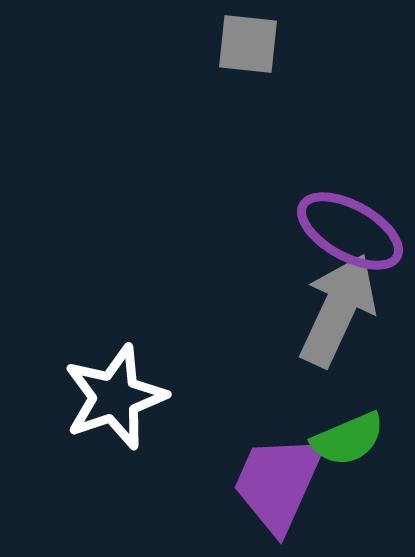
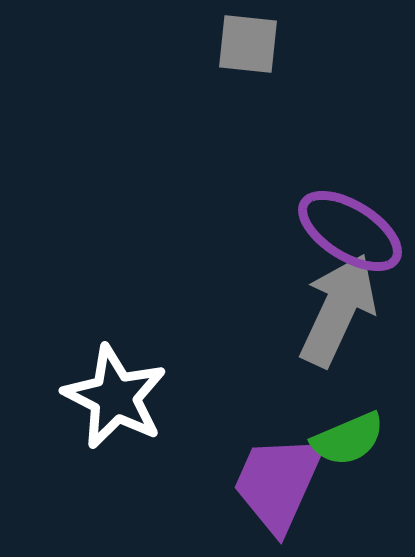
purple ellipse: rotated 3 degrees clockwise
white star: rotated 26 degrees counterclockwise
